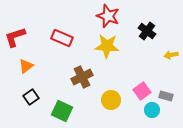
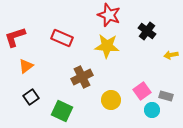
red star: moved 1 px right, 1 px up
